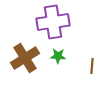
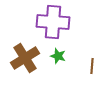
purple cross: rotated 12 degrees clockwise
green star: rotated 14 degrees clockwise
